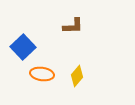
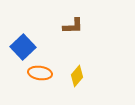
orange ellipse: moved 2 px left, 1 px up
